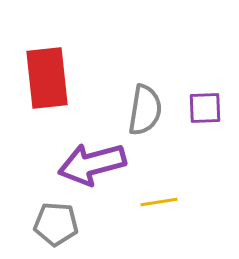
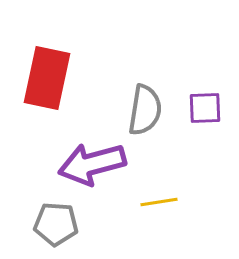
red rectangle: rotated 18 degrees clockwise
